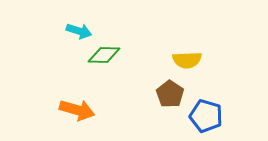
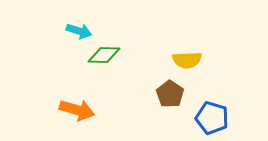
blue pentagon: moved 6 px right, 2 px down
